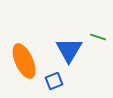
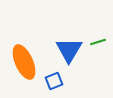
green line: moved 5 px down; rotated 35 degrees counterclockwise
orange ellipse: moved 1 px down
